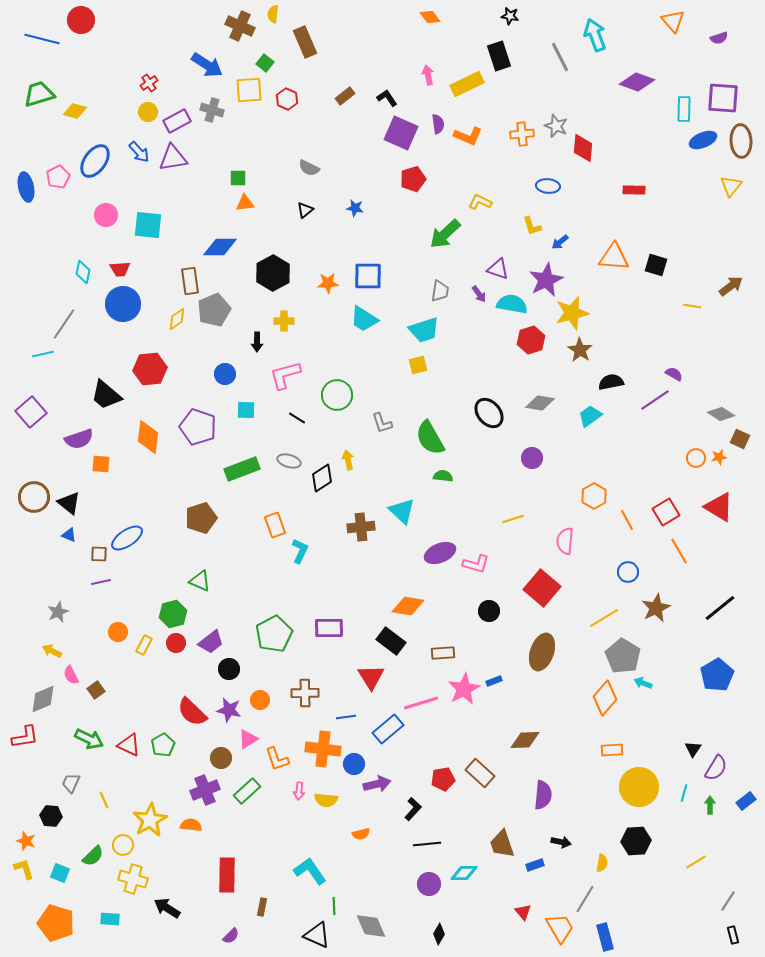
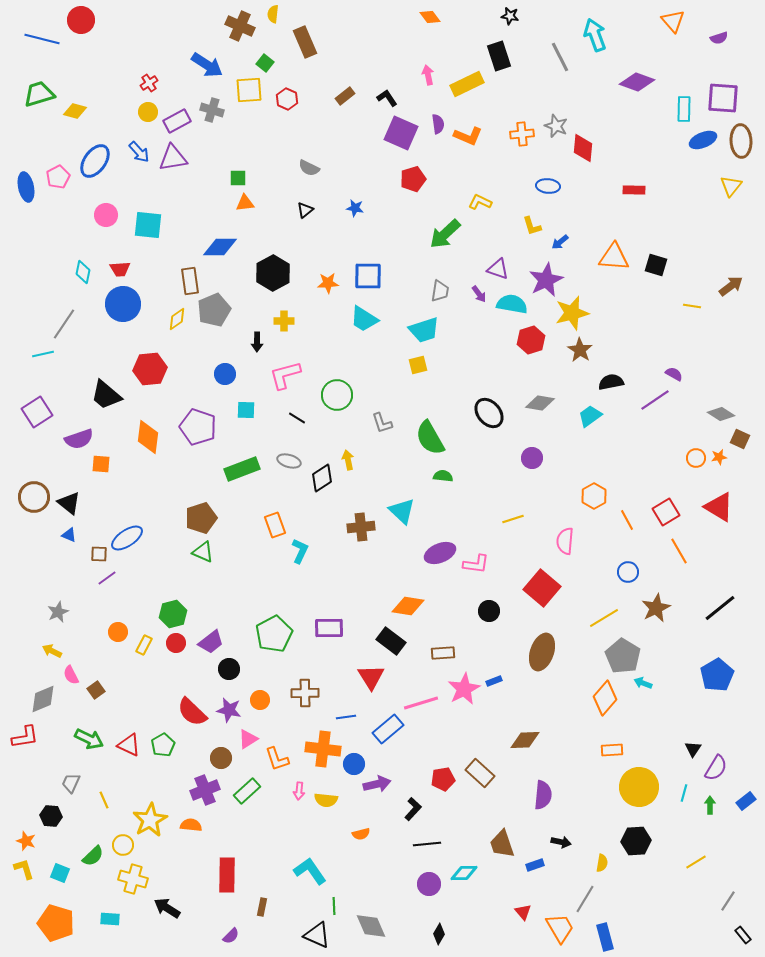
purple square at (31, 412): moved 6 px right; rotated 8 degrees clockwise
pink L-shape at (476, 564): rotated 8 degrees counterclockwise
green triangle at (200, 581): moved 3 px right, 29 px up
purple line at (101, 582): moved 6 px right, 4 px up; rotated 24 degrees counterclockwise
black rectangle at (733, 935): moved 10 px right; rotated 24 degrees counterclockwise
